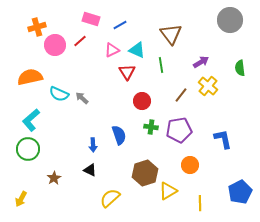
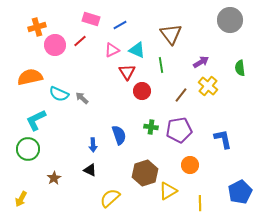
red circle: moved 10 px up
cyan L-shape: moved 5 px right; rotated 15 degrees clockwise
